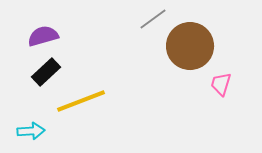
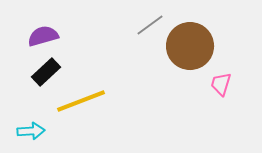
gray line: moved 3 px left, 6 px down
